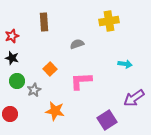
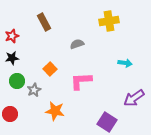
brown rectangle: rotated 24 degrees counterclockwise
black star: rotated 24 degrees counterclockwise
cyan arrow: moved 1 px up
purple square: moved 2 px down; rotated 24 degrees counterclockwise
